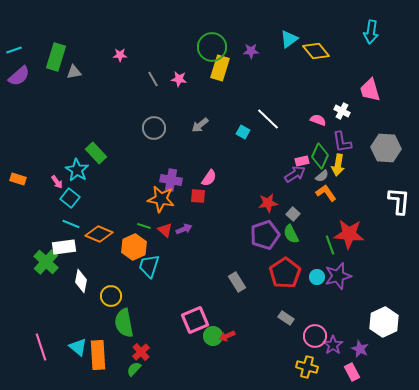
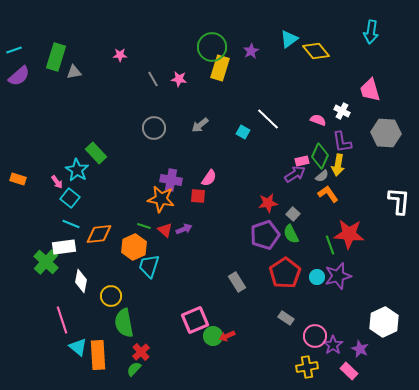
purple star at (251, 51): rotated 28 degrees counterclockwise
gray hexagon at (386, 148): moved 15 px up
orange L-shape at (326, 193): moved 2 px right, 1 px down
orange diamond at (99, 234): rotated 28 degrees counterclockwise
pink line at (41, 347): moved 21 px right, 27 px up
yellow cross at (307, 367): rotated 25 degrees counterclockwise
pink rectangle at (352, 372): moved 3 px left, 1 px up; rotated 18 degrees counterclockwise
